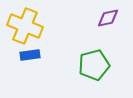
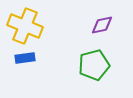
purple diamond: moved 6 px left, 7 px down
blue rectangle: moved 5 px left, 3 px down
